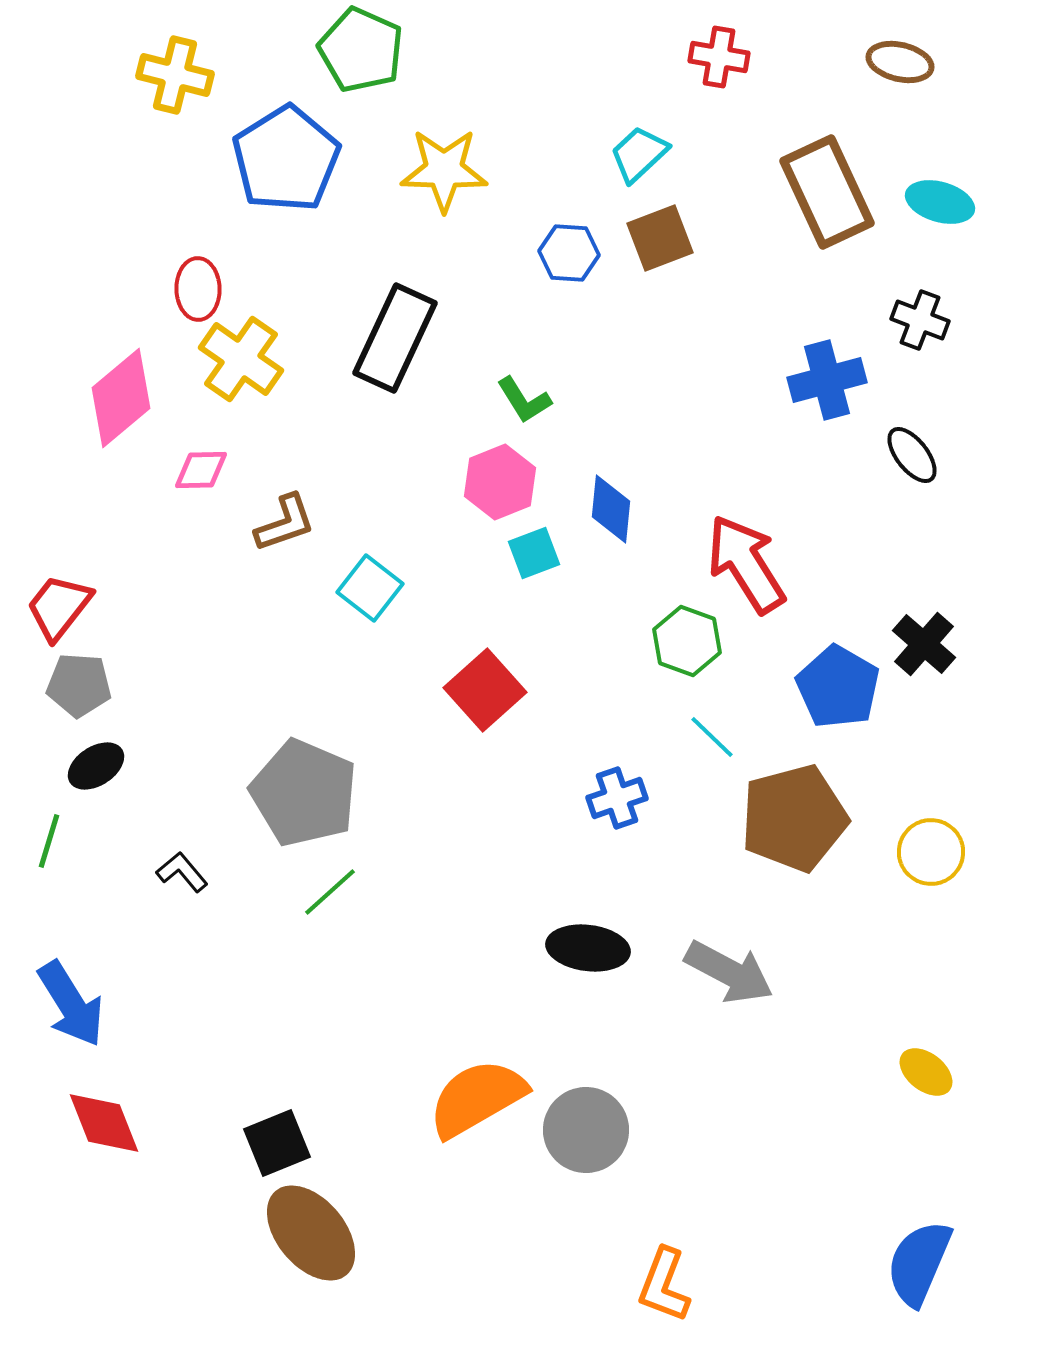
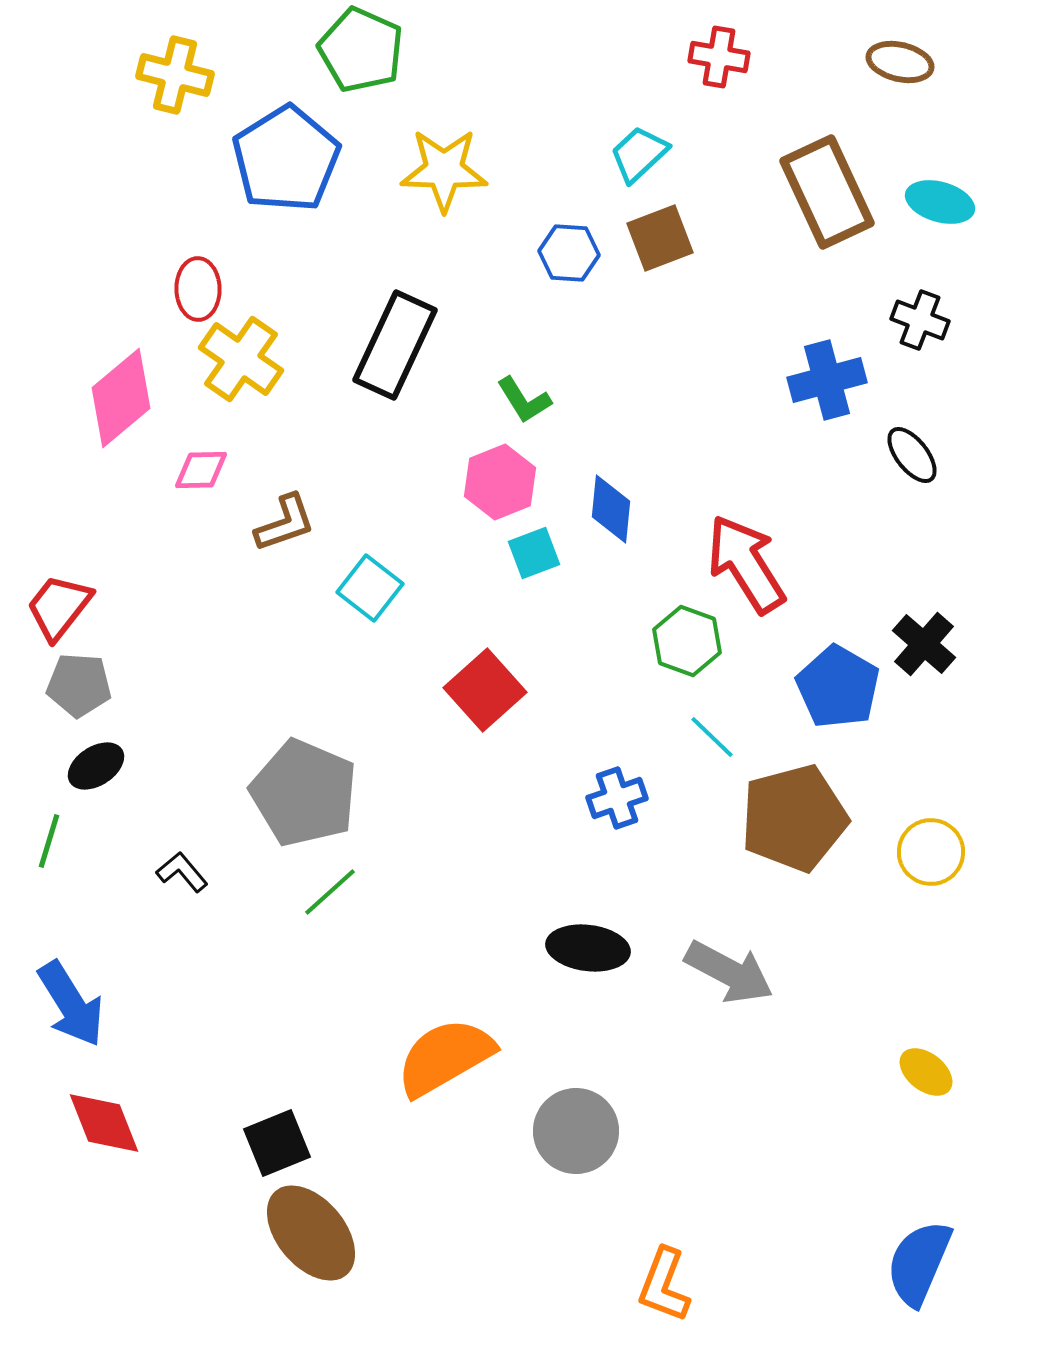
black rectangle at (395, 338): moved 7 px down
orange semicircle at (477, 1098): moved 32 px left, 41 px up
gray circle at (586, 1130): moved 10 px left, 1 px down
